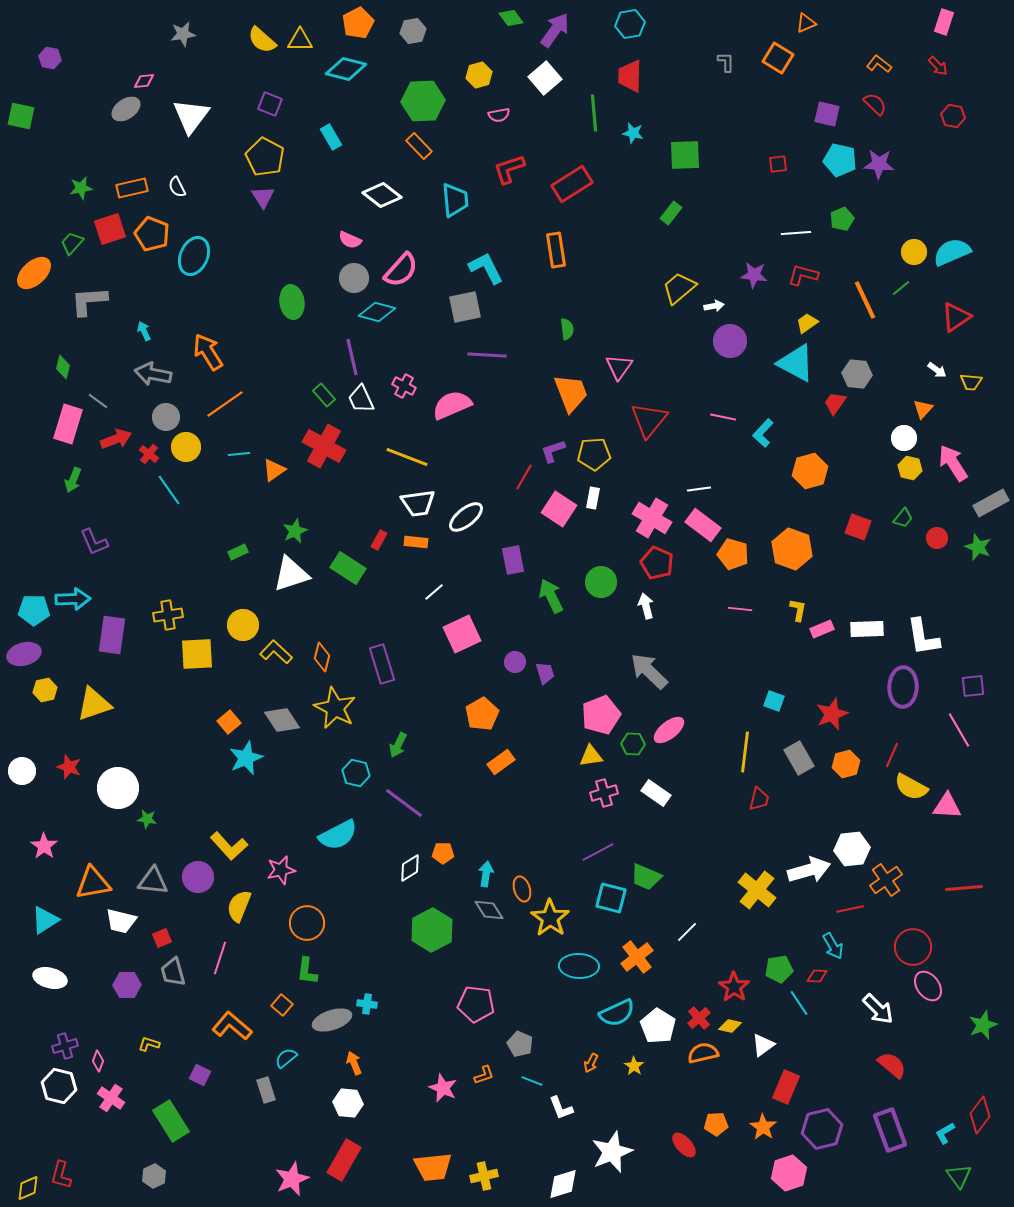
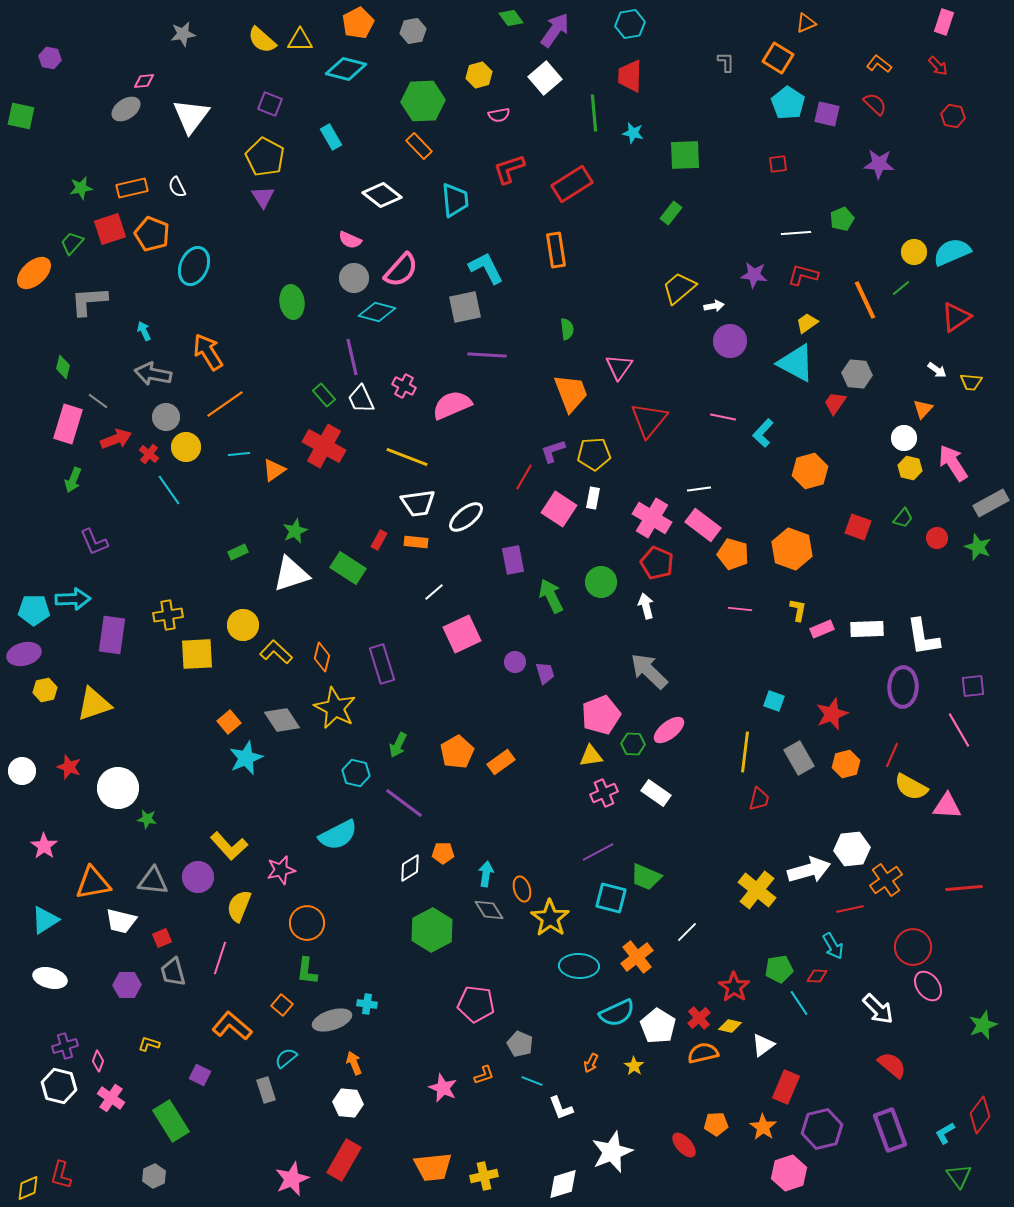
cyan pentagon at (840, 160): moved 52 px left, 57 px up; rotated 20 degrees clockwise
cyan ellipse at (194, 256): moved 10 px down
orange pentagon at (482, 714): moved 25 px left, 38 px down
pink cross at (604, 793): rotated 8 degrees counterclockwise
